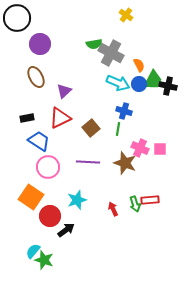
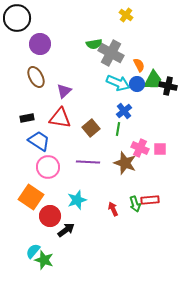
blue circle: moved 2 px left
blue cross: rotated 35 degrees clockwise
red triangle: rotated 35 degrees clockwise
